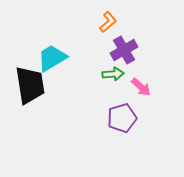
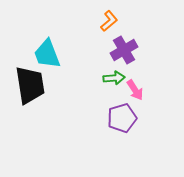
orange L-shape: moved 1 px right, 1 px up
cyan trapezoid: moved 5 px left, 4 px up; rotated 80 degrees counterclockwise
green arrow: moved 1 px right, 4 px down
pink arrow: moved 6 px left, 3 px down; rotated 15 degrees clockwise
